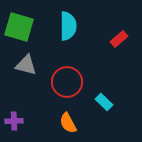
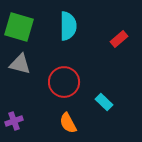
gray triangle: moved 6 px left, 1 px up
red circle: moved 3 px left
purple cross: rotated 18 degrees counterclockwise
